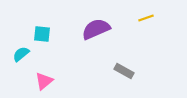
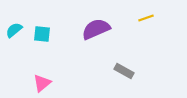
cyan semicircle: moved 7 px left, 24 px up
pink triangle: moved 2 px left, 2 px down
